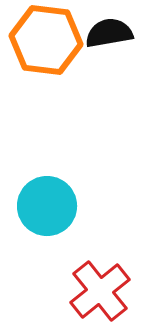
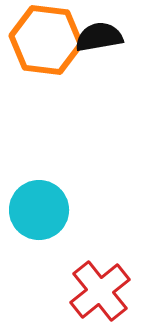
black semicircle: moved 10 px left, 4 px down
cyan circle: moved 8 px left, 4 px down
